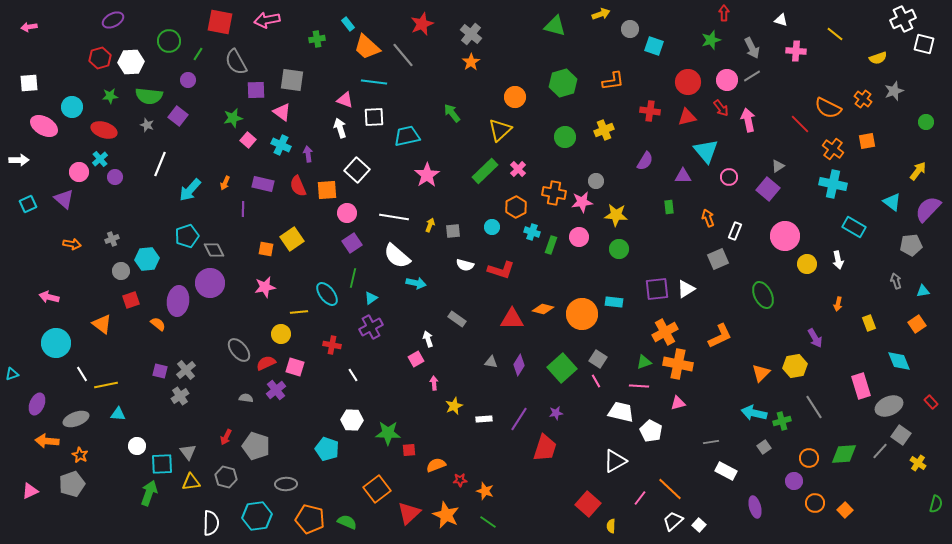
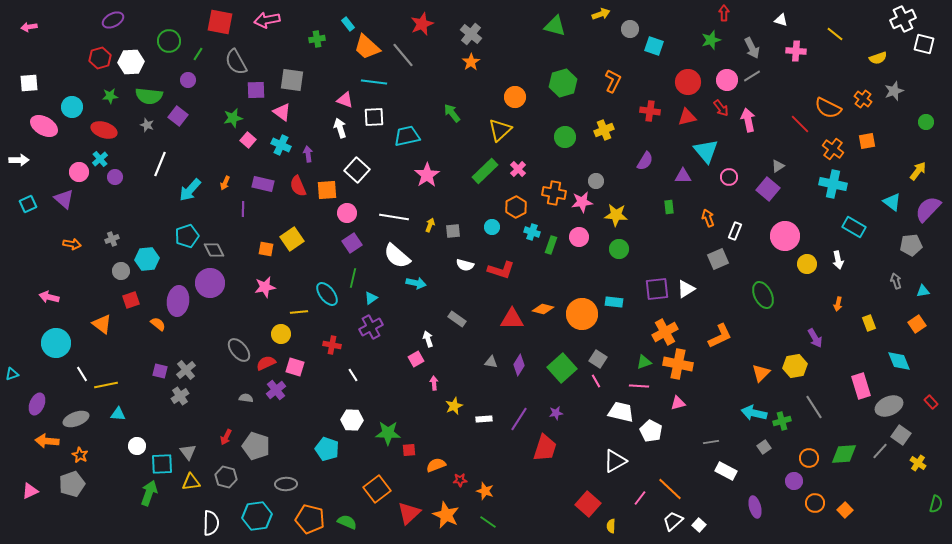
orange L-shape at (613, 81): rotated 55 degrees counterclockwise
